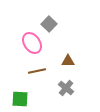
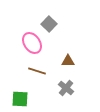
brown line: rotated 30 degrees clockwise
